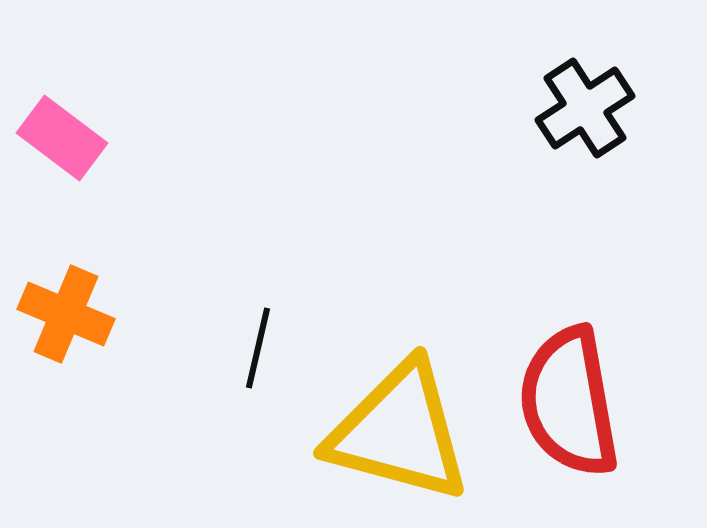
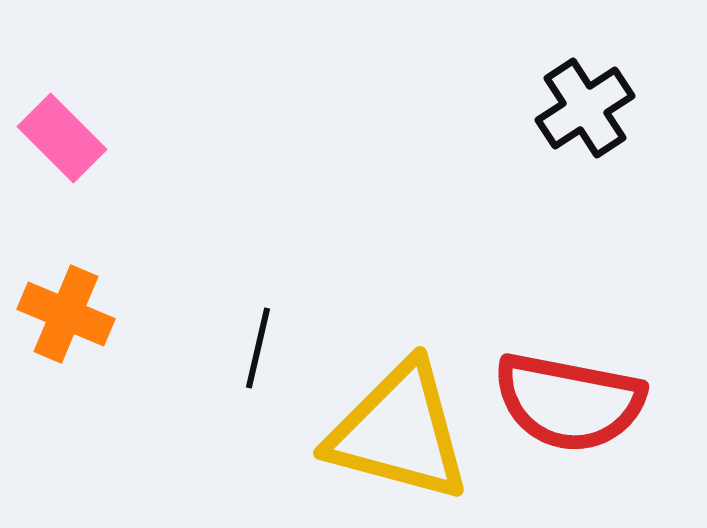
pink rectangle: rotated 8 degrees clockwise
red semicircle: rotated 69 degrees counterclockwise
